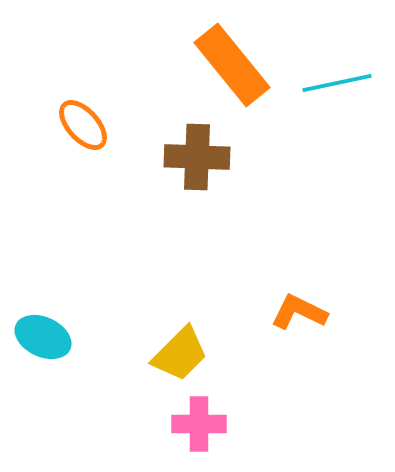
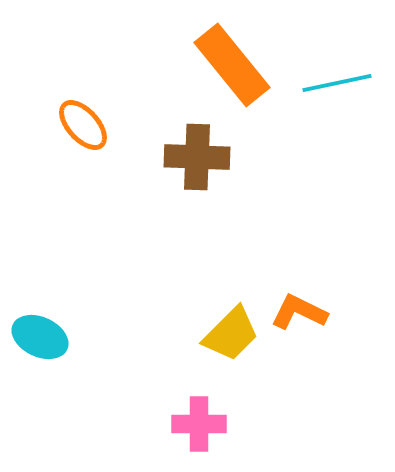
cyan ellipse: moved 3 px left
yellow trapezoid: moved 51 px right, 20 px up
